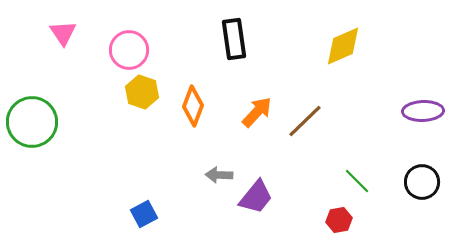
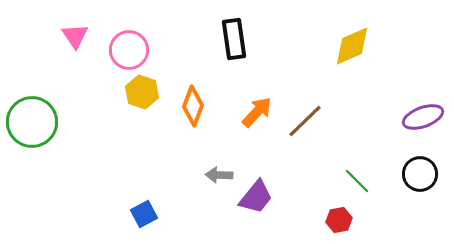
pink triangle: moved 12 px right, 3 px down
yellow diamond: moved 9 px right
purple ellipse: moved 6 px down; rotated 18 degrees counterclockwise
black circle: moved 2 px left, 8 px up
